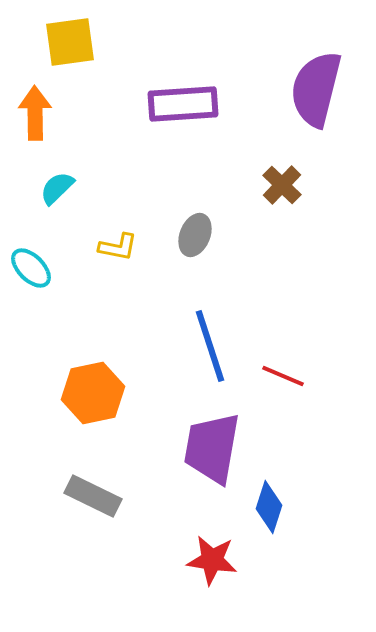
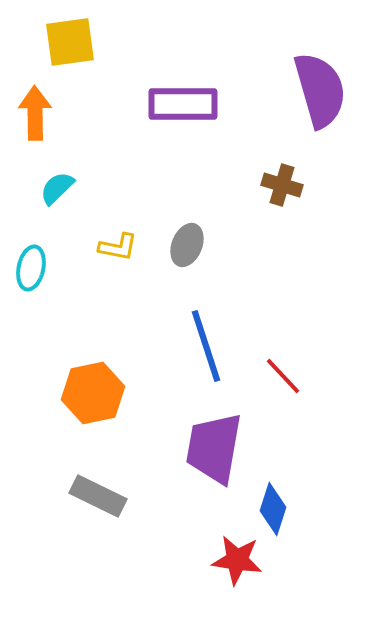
purple semicircle: moved 4 px right, 1 px down; rotated 150 degrees clockwise
purple rectangle: rotated 4 degrees clockwise
brown cross: rotated 27 degrees counterclockwise
gray ellipse: moved 8 px left, 10 px down
cyan ellipse: rotated 57 degrees clockwise
blue line: moved 4 px left
red line: rotated 24 degrees clockwise
purple trapezoid: moved 2 px right
gray rectangle: moved 5 px right
blue diamond: moved 4 px right, 2 px down
red star: moved 25 px right
